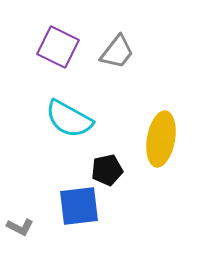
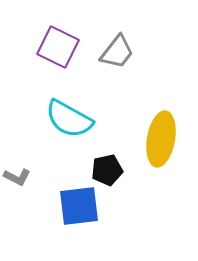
gray L-shape: moved 3 px left, 50 px up
